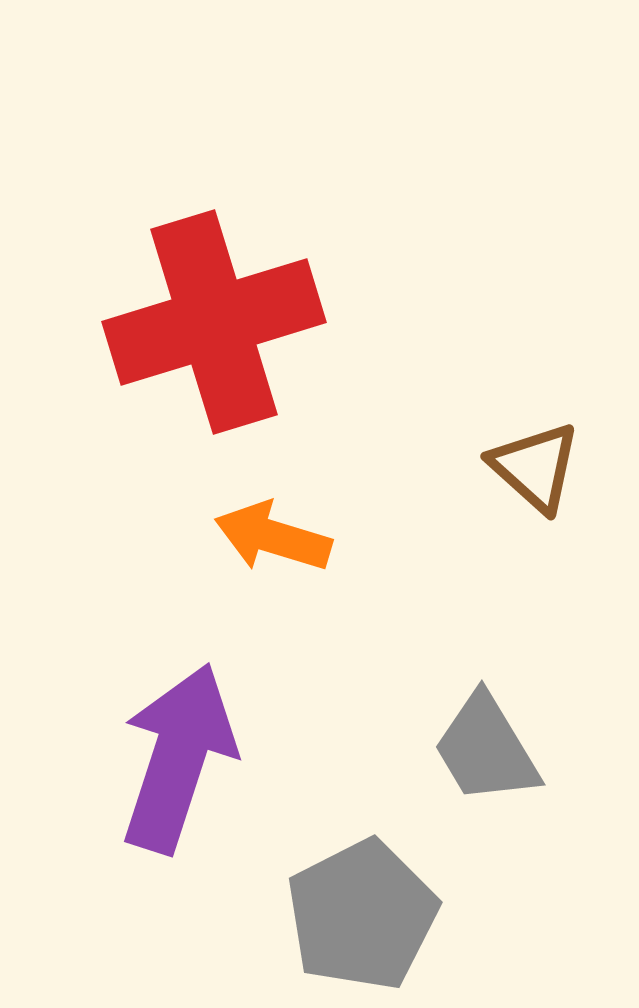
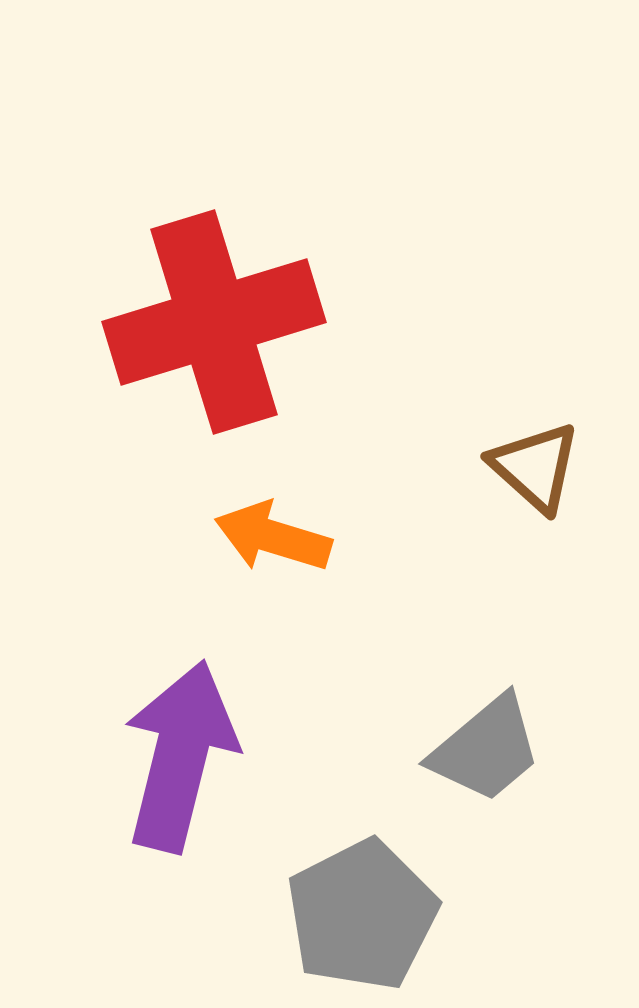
gray trapezoid: rotated 99 degrees counterclockwise
purple arrow: moved 2 px right, 2 px up; rotated 4 degrees counterclockwise
